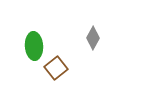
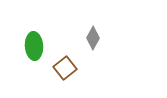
brown square: moved 9 px right
